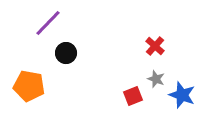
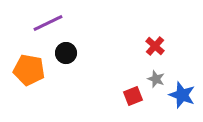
purple line: rotated 20 degrees clockwise
orange pentagon: moved 16 px up
